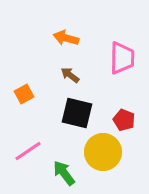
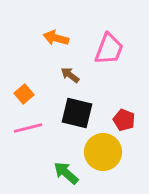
orange arrow: moved 10 px left
pink trapezoid: moved 13 px left, 9 px up; rotated 20 degrees clockwise
orange square: rotated 12 degrees counterclockwise
pink line: moved 23 px up; rotated 20 degrees clockwise
green arrow: moved 2 px right; rotated 12 degrees counterclockwise
